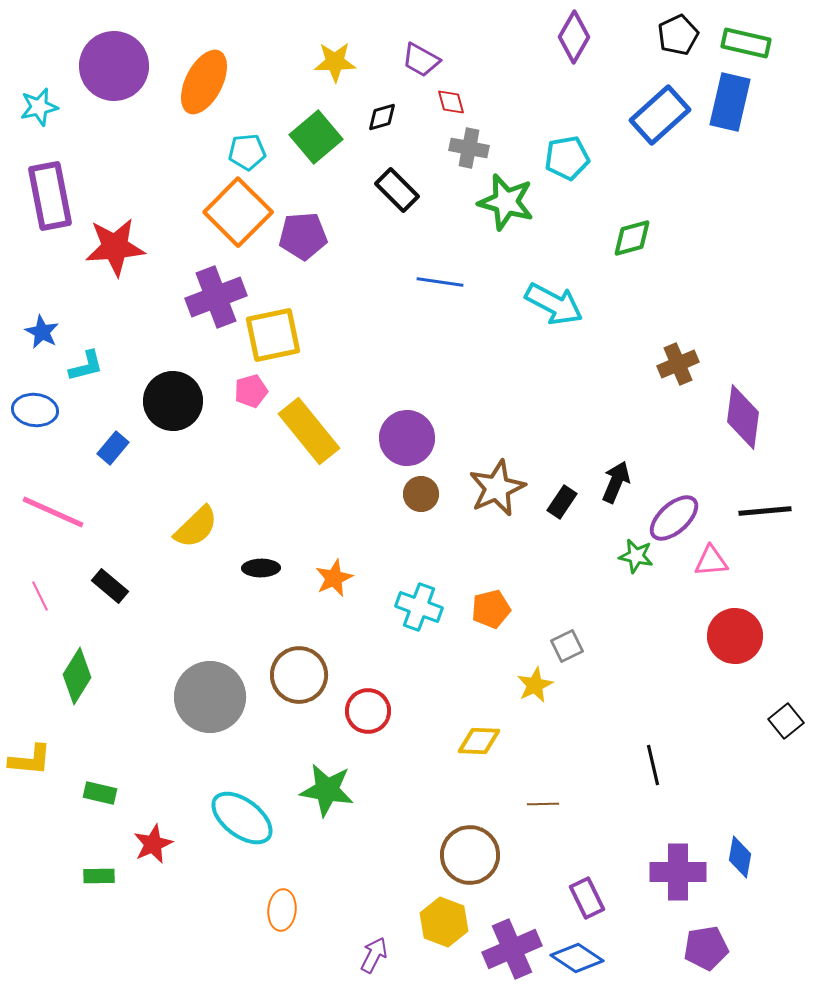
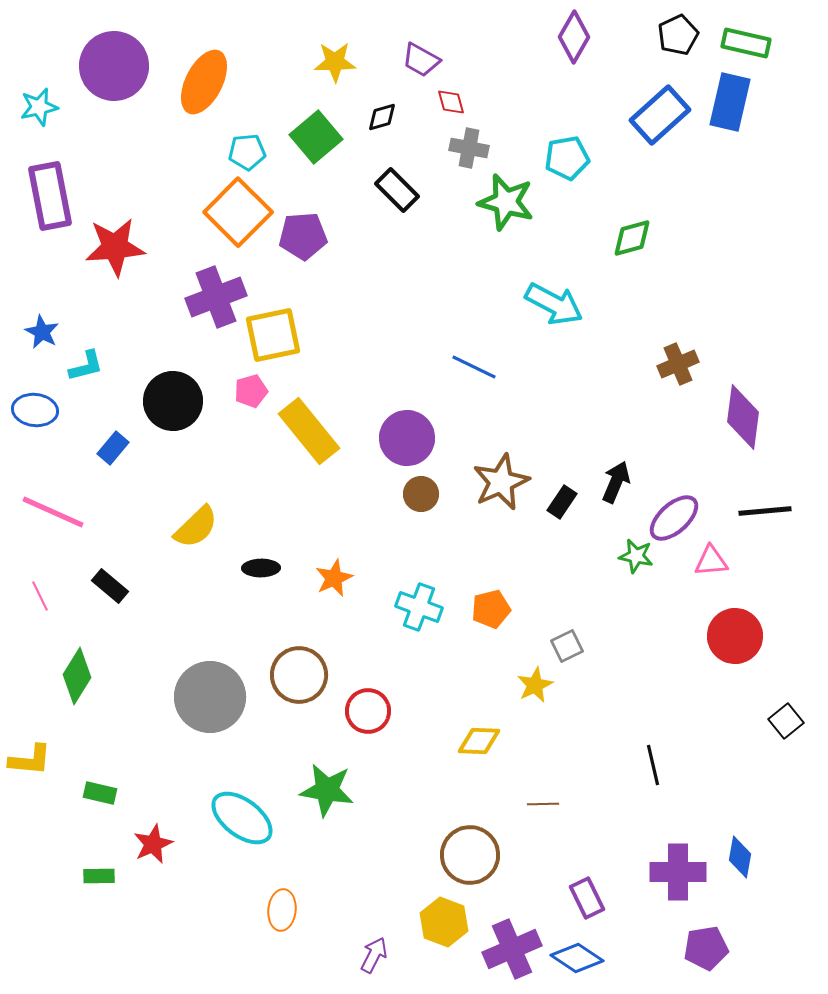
blue line at (440, 282): moved 34 px right, 85 px down; rotated 18 degrees clockwise
brown star at (497, 488): moved 4 px right, 6 px up
